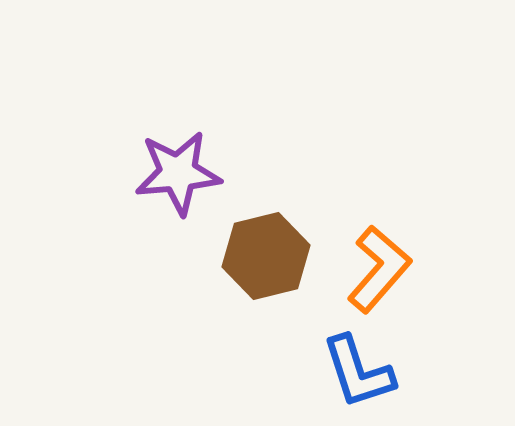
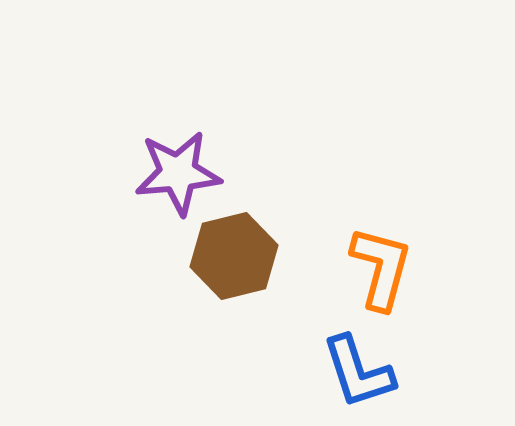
brown hexagon: moved 32 px left
orange L-shape: moved 2 px right, 1 px up; rotated 26 degrees counterclockwise
